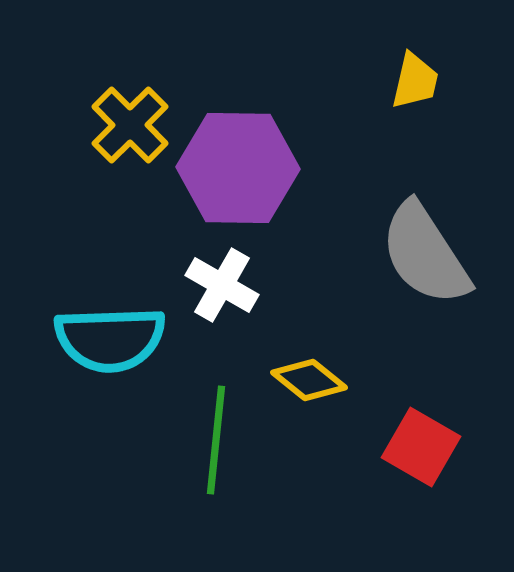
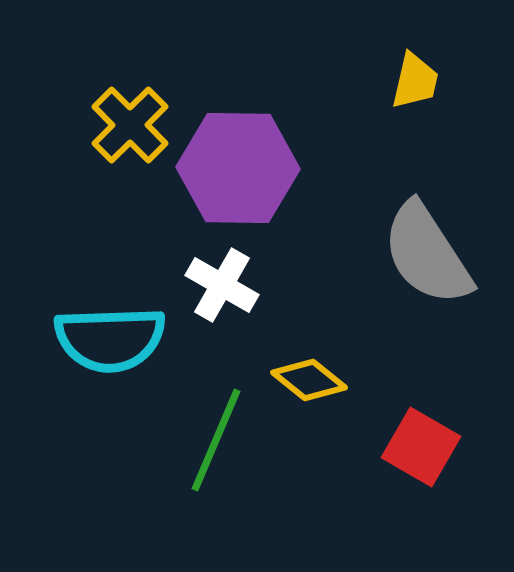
gray semicircle: moved 2 px right
green line: rotated 17 degrees clockwise
